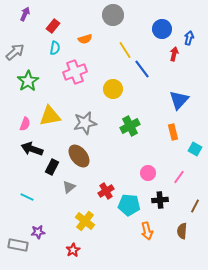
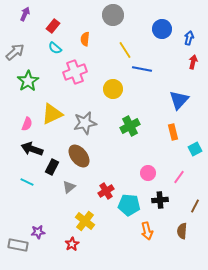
orange semicircle: rotated 112 degrees clockwise
cyan semicircle: rotated 120 degrees clockwise
red arrow: moved 19 px right, 8 px down
blue line: rotated 42 degrees counterclockwise
yellow triangle: moved 2 px right, 2 px up; rotated 15 degrees counterclockwise
pink semicircle: moved 2 px right
cyan square: rotated 32 degrees clockwise
cyan line: moved 15 px up
red star: moved 1 px left, 6 px up
